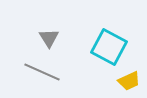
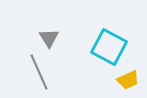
gray line: moved 3 px left; rotated 42 degrees clockwise
yellow trapezoid: moved 1 px left, 1 px up
